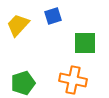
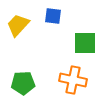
blue square: rotated 24 degrees clockwise
green pentagon: rotated 15 degrees clockwise
